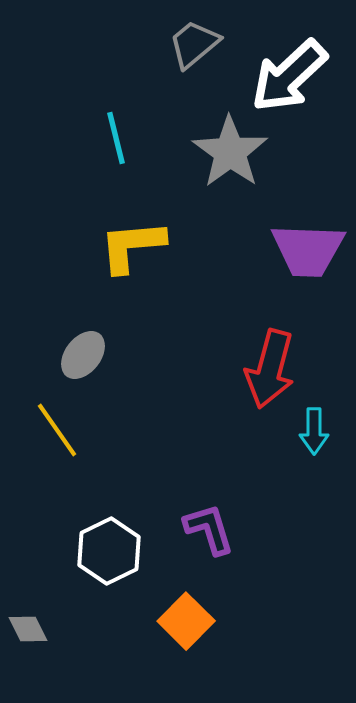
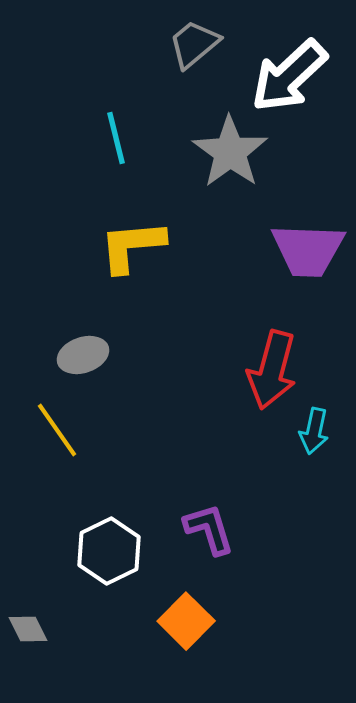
gray ellipse: rotated 33 degrees clockwise
red arrow: moved 2 px right, 1 px down
cyan arrow: rotated 12 degrees clockwise
